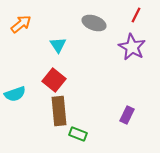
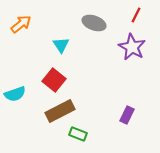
cyan triangle: moved 3 px right
brown rectangle: moved 1 px right; rotated 68 degrees clockwise
